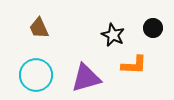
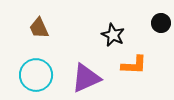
black circle: moved 8 px right, 5 px up
purple triangle: rotated 8 degrees counterclockwise
